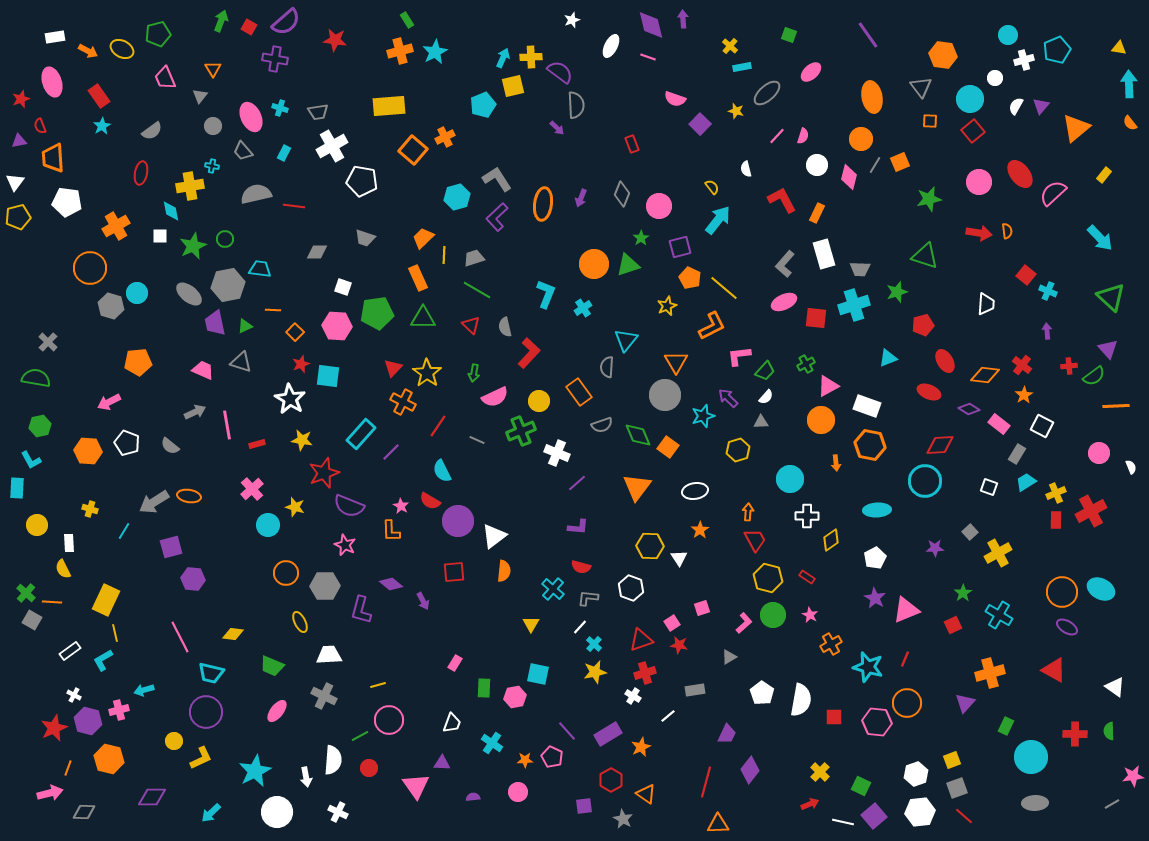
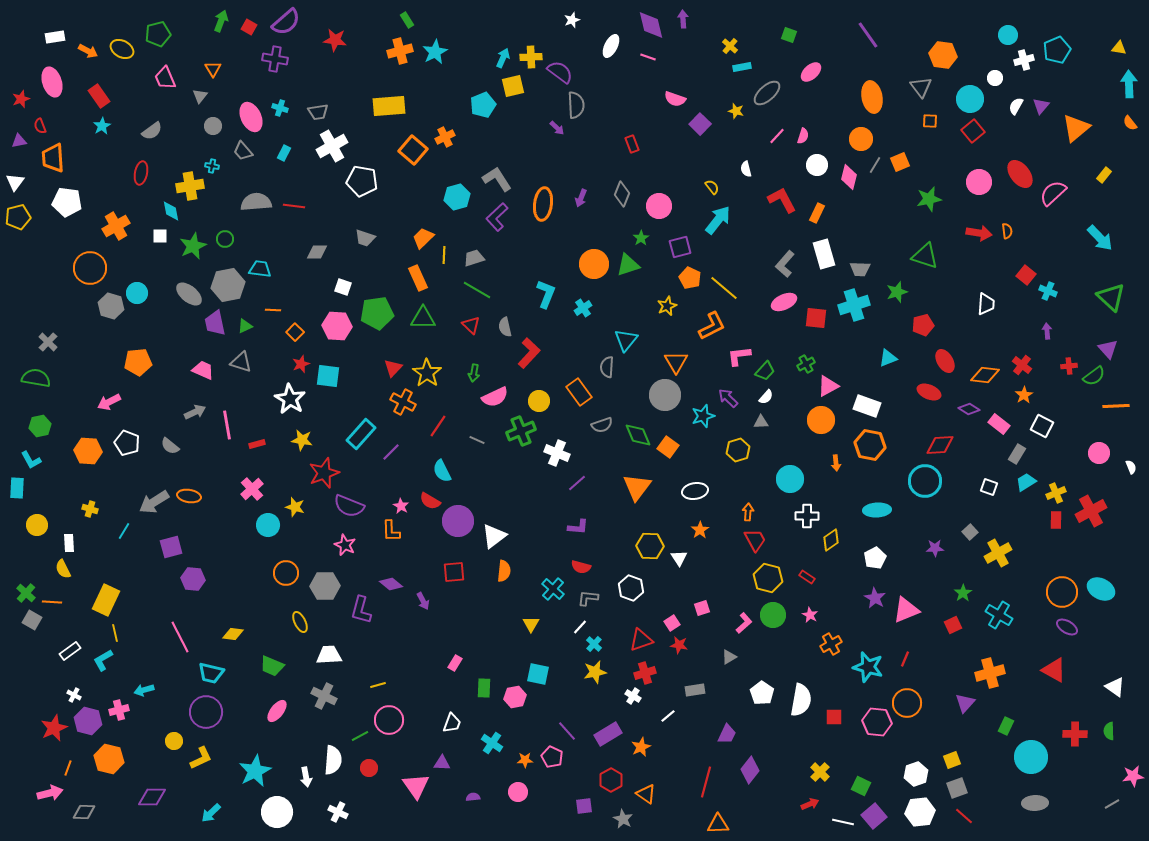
gray semicircle at (256, 194): moved 8 px down; rotated 8 degrees clockwise
